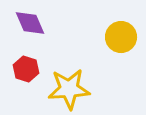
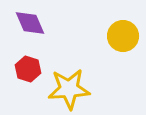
yellow circle: moved 2 px right, 1 px up
red hexagon: moved 2 px right
